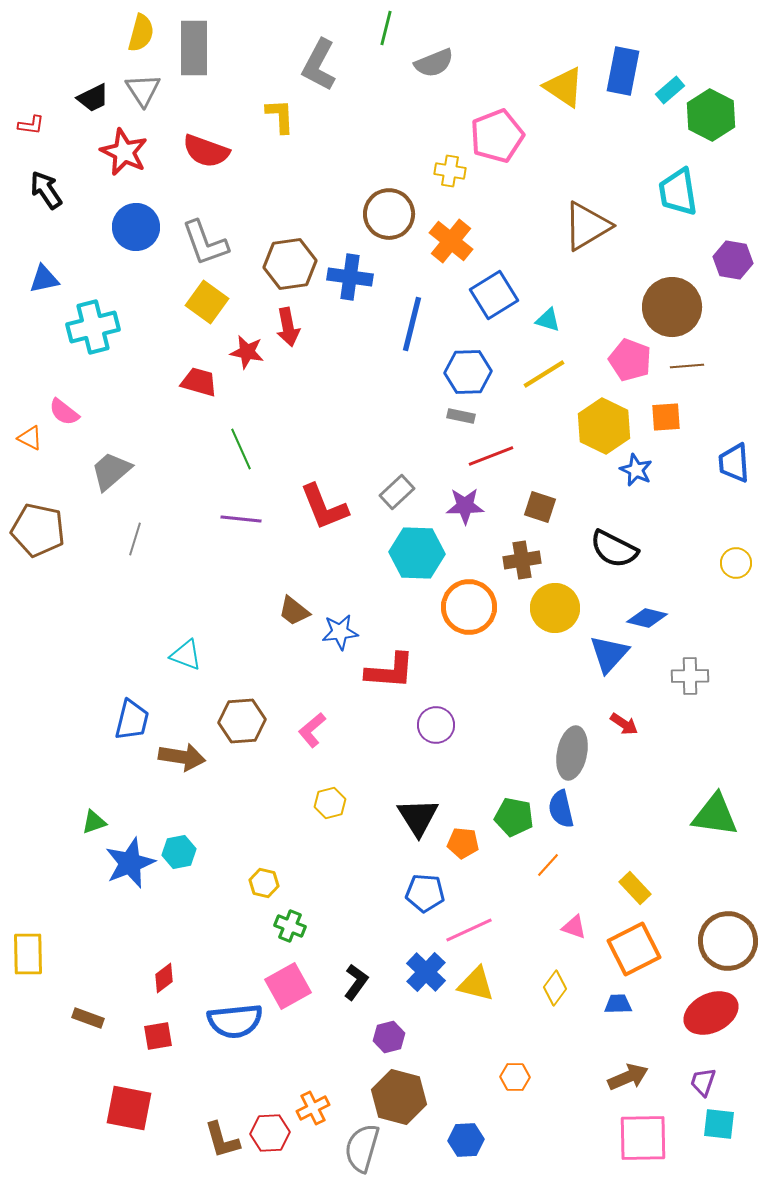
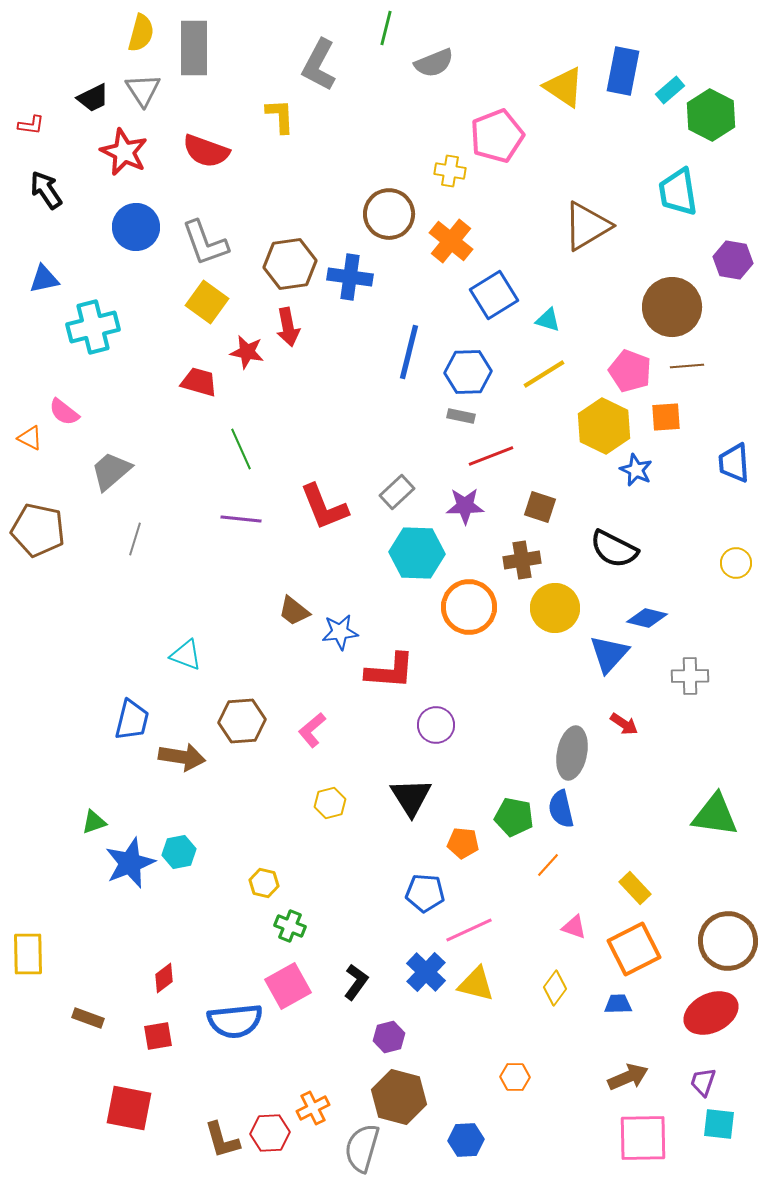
blue line at (412, 324): moved 3 px left, 28 px down
pink pentagon at (630, 360): moved 11 px down
black triangle at (418, 817): moved 7 px left, 20 px up
